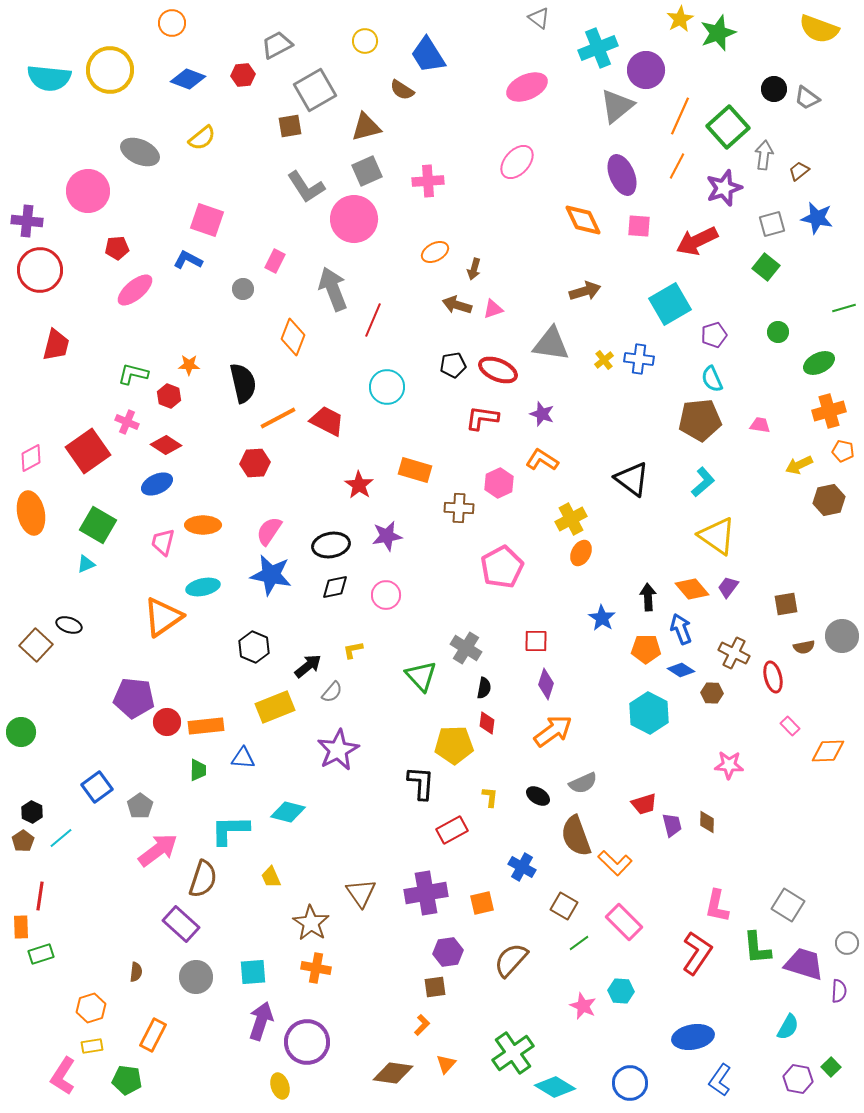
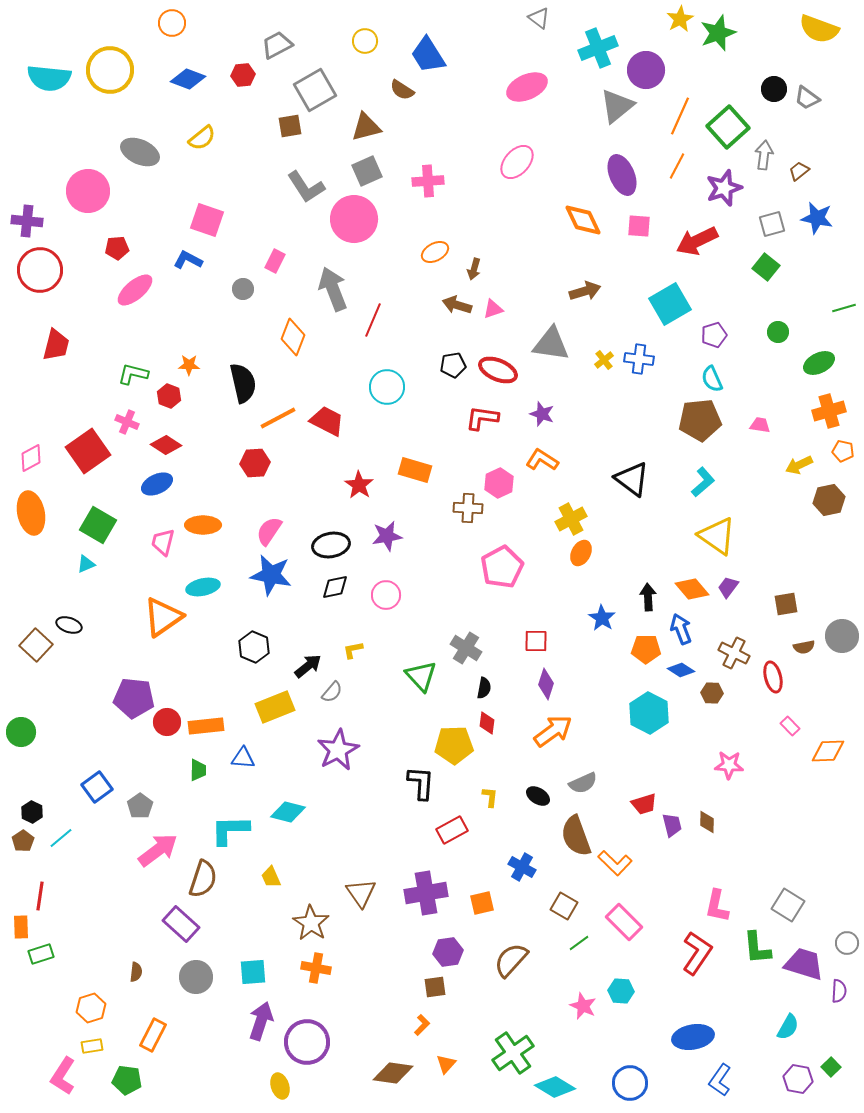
brown cross at (459, 508): moved 9 px right
